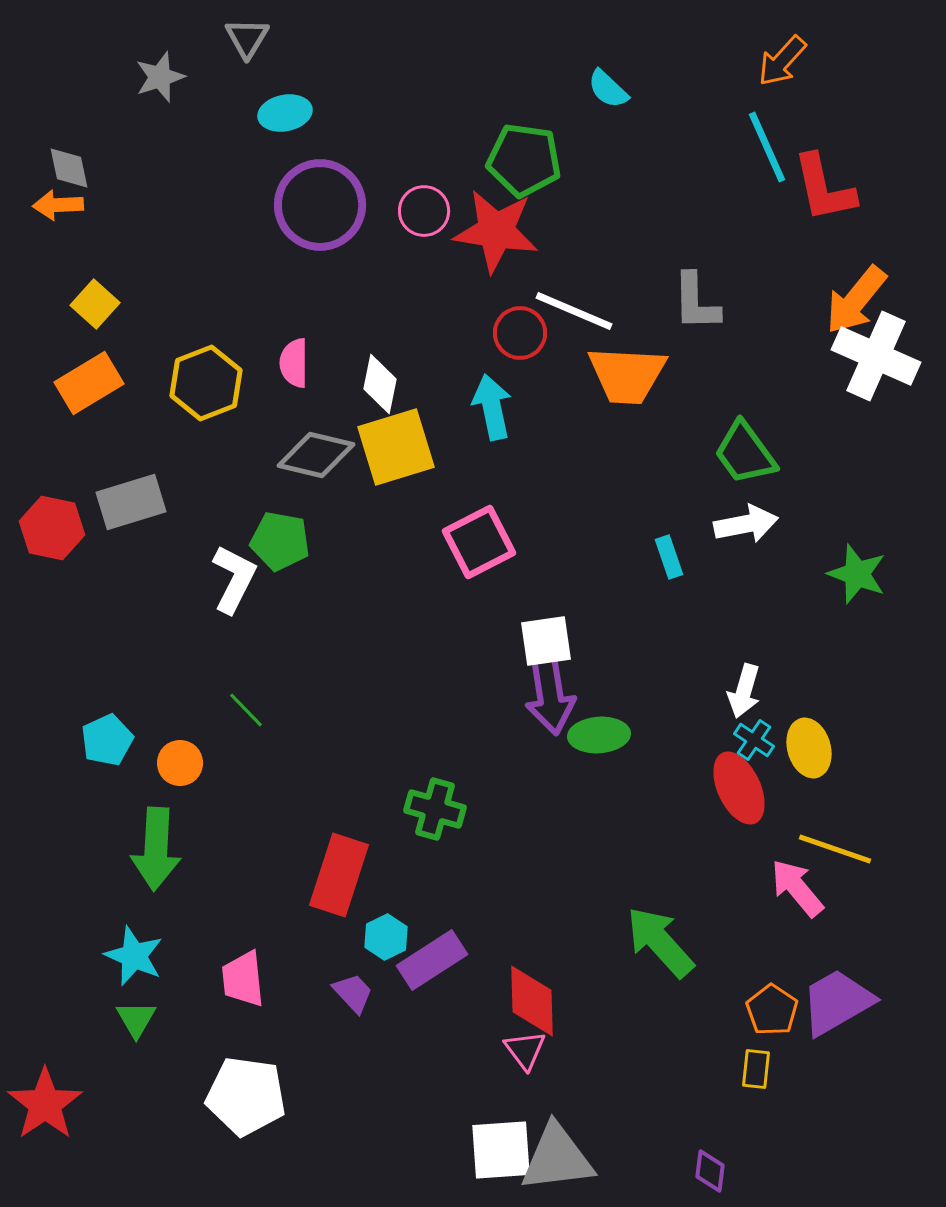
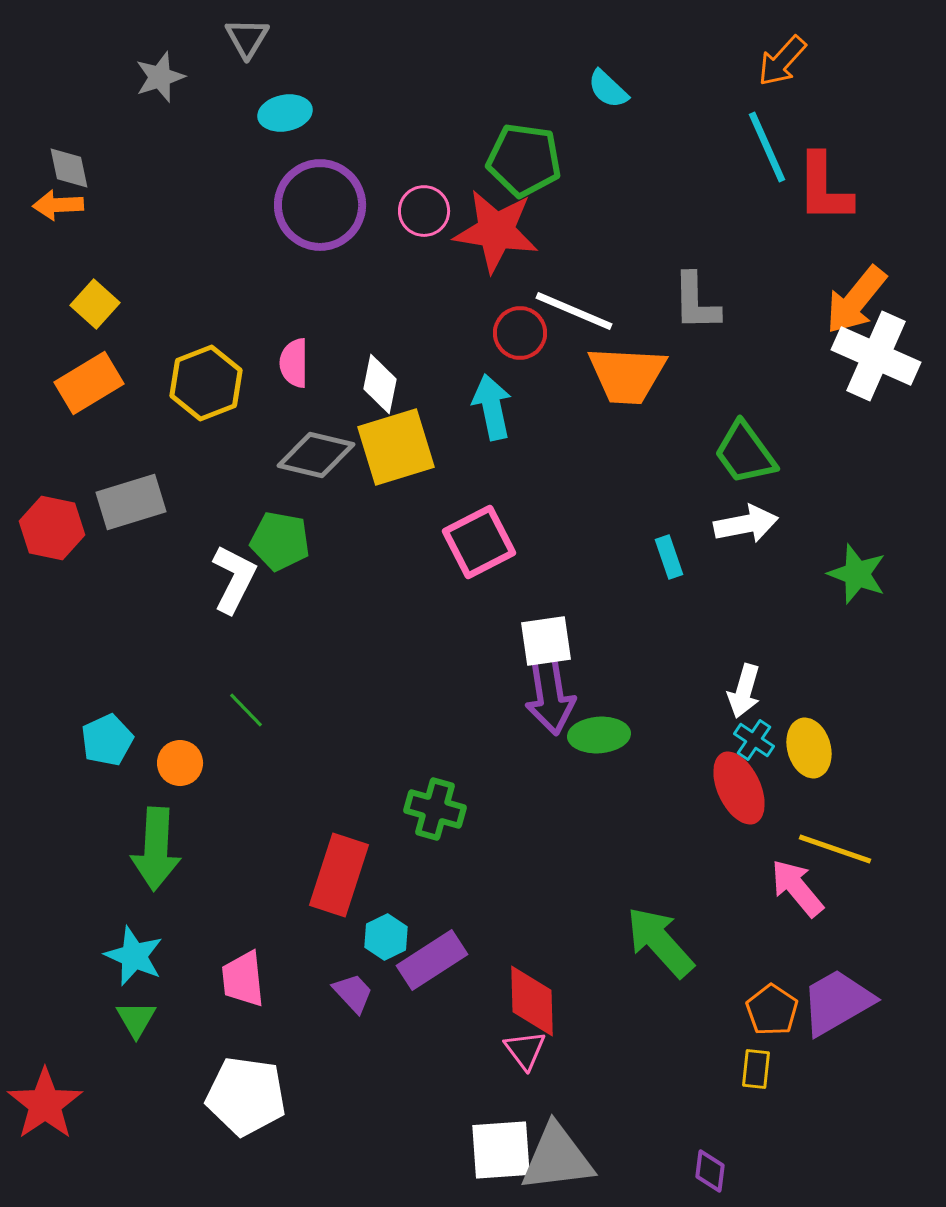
red L-shape at (824, 188): rotated 12 degrees clockwise
